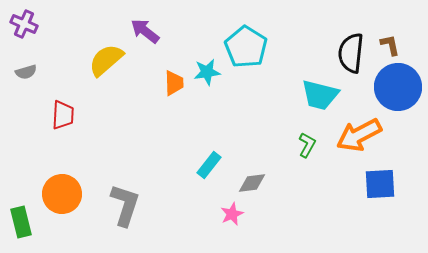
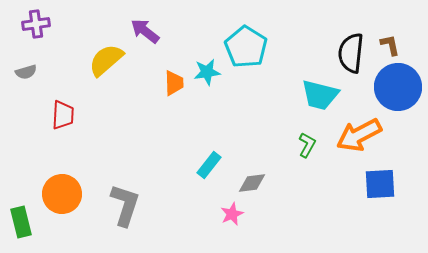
purple cross: moved 12 px right; rotated 32 degrees counterclockwise
